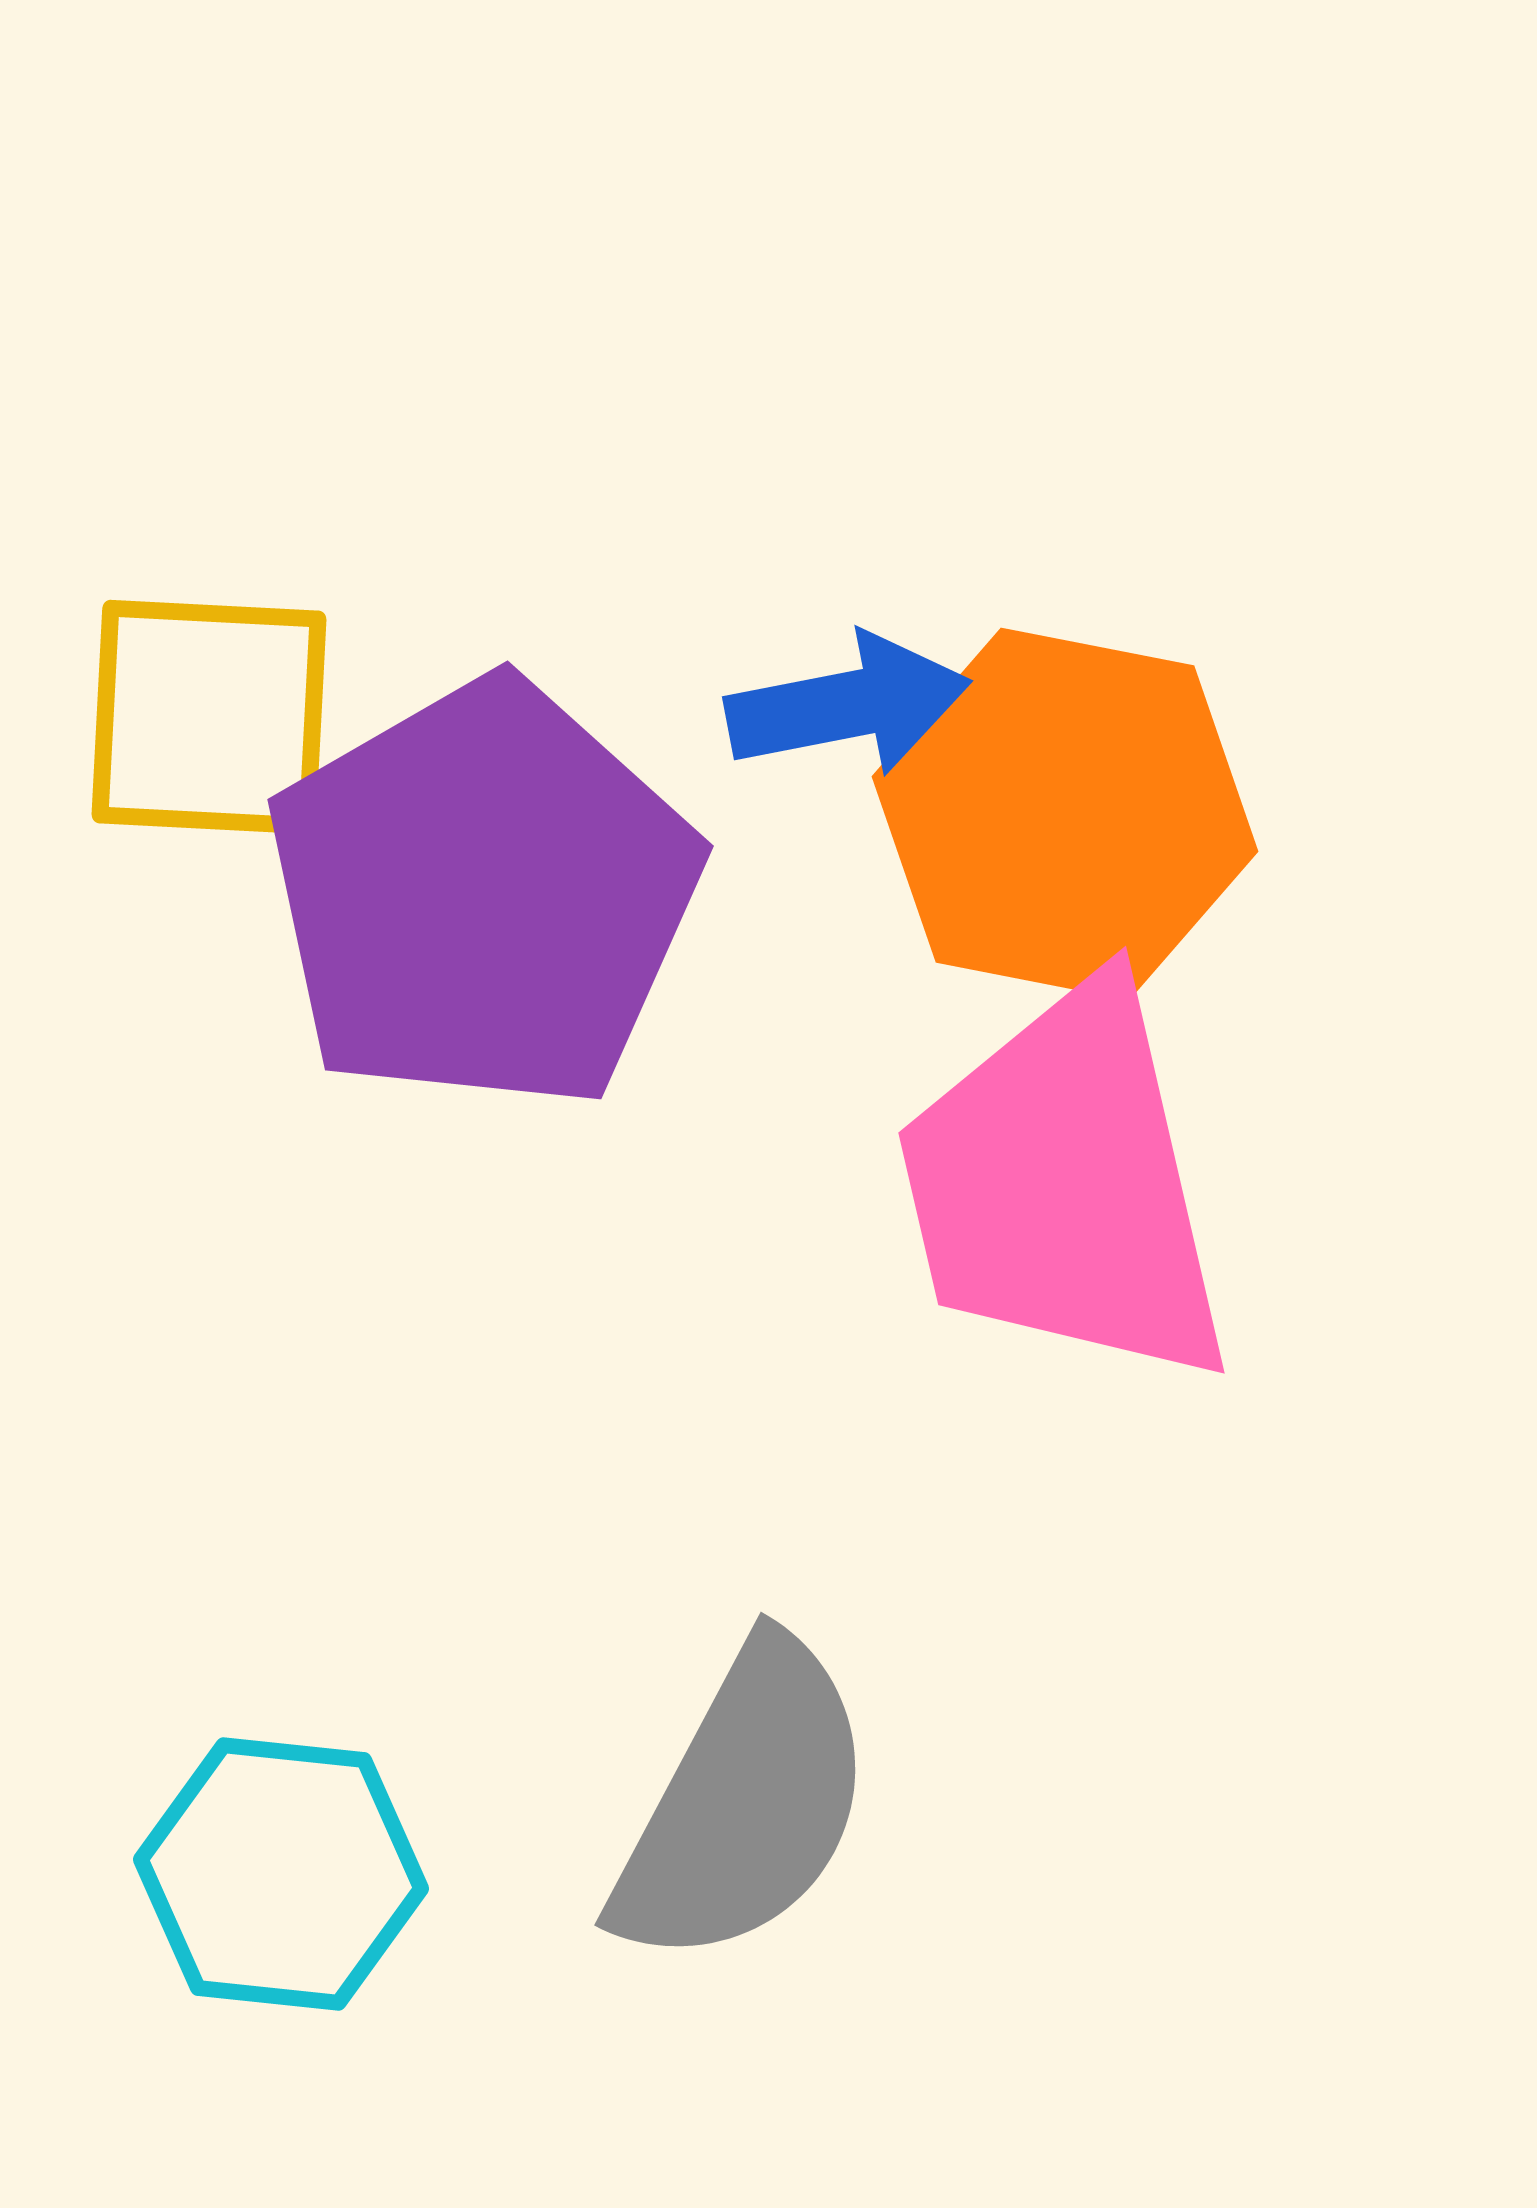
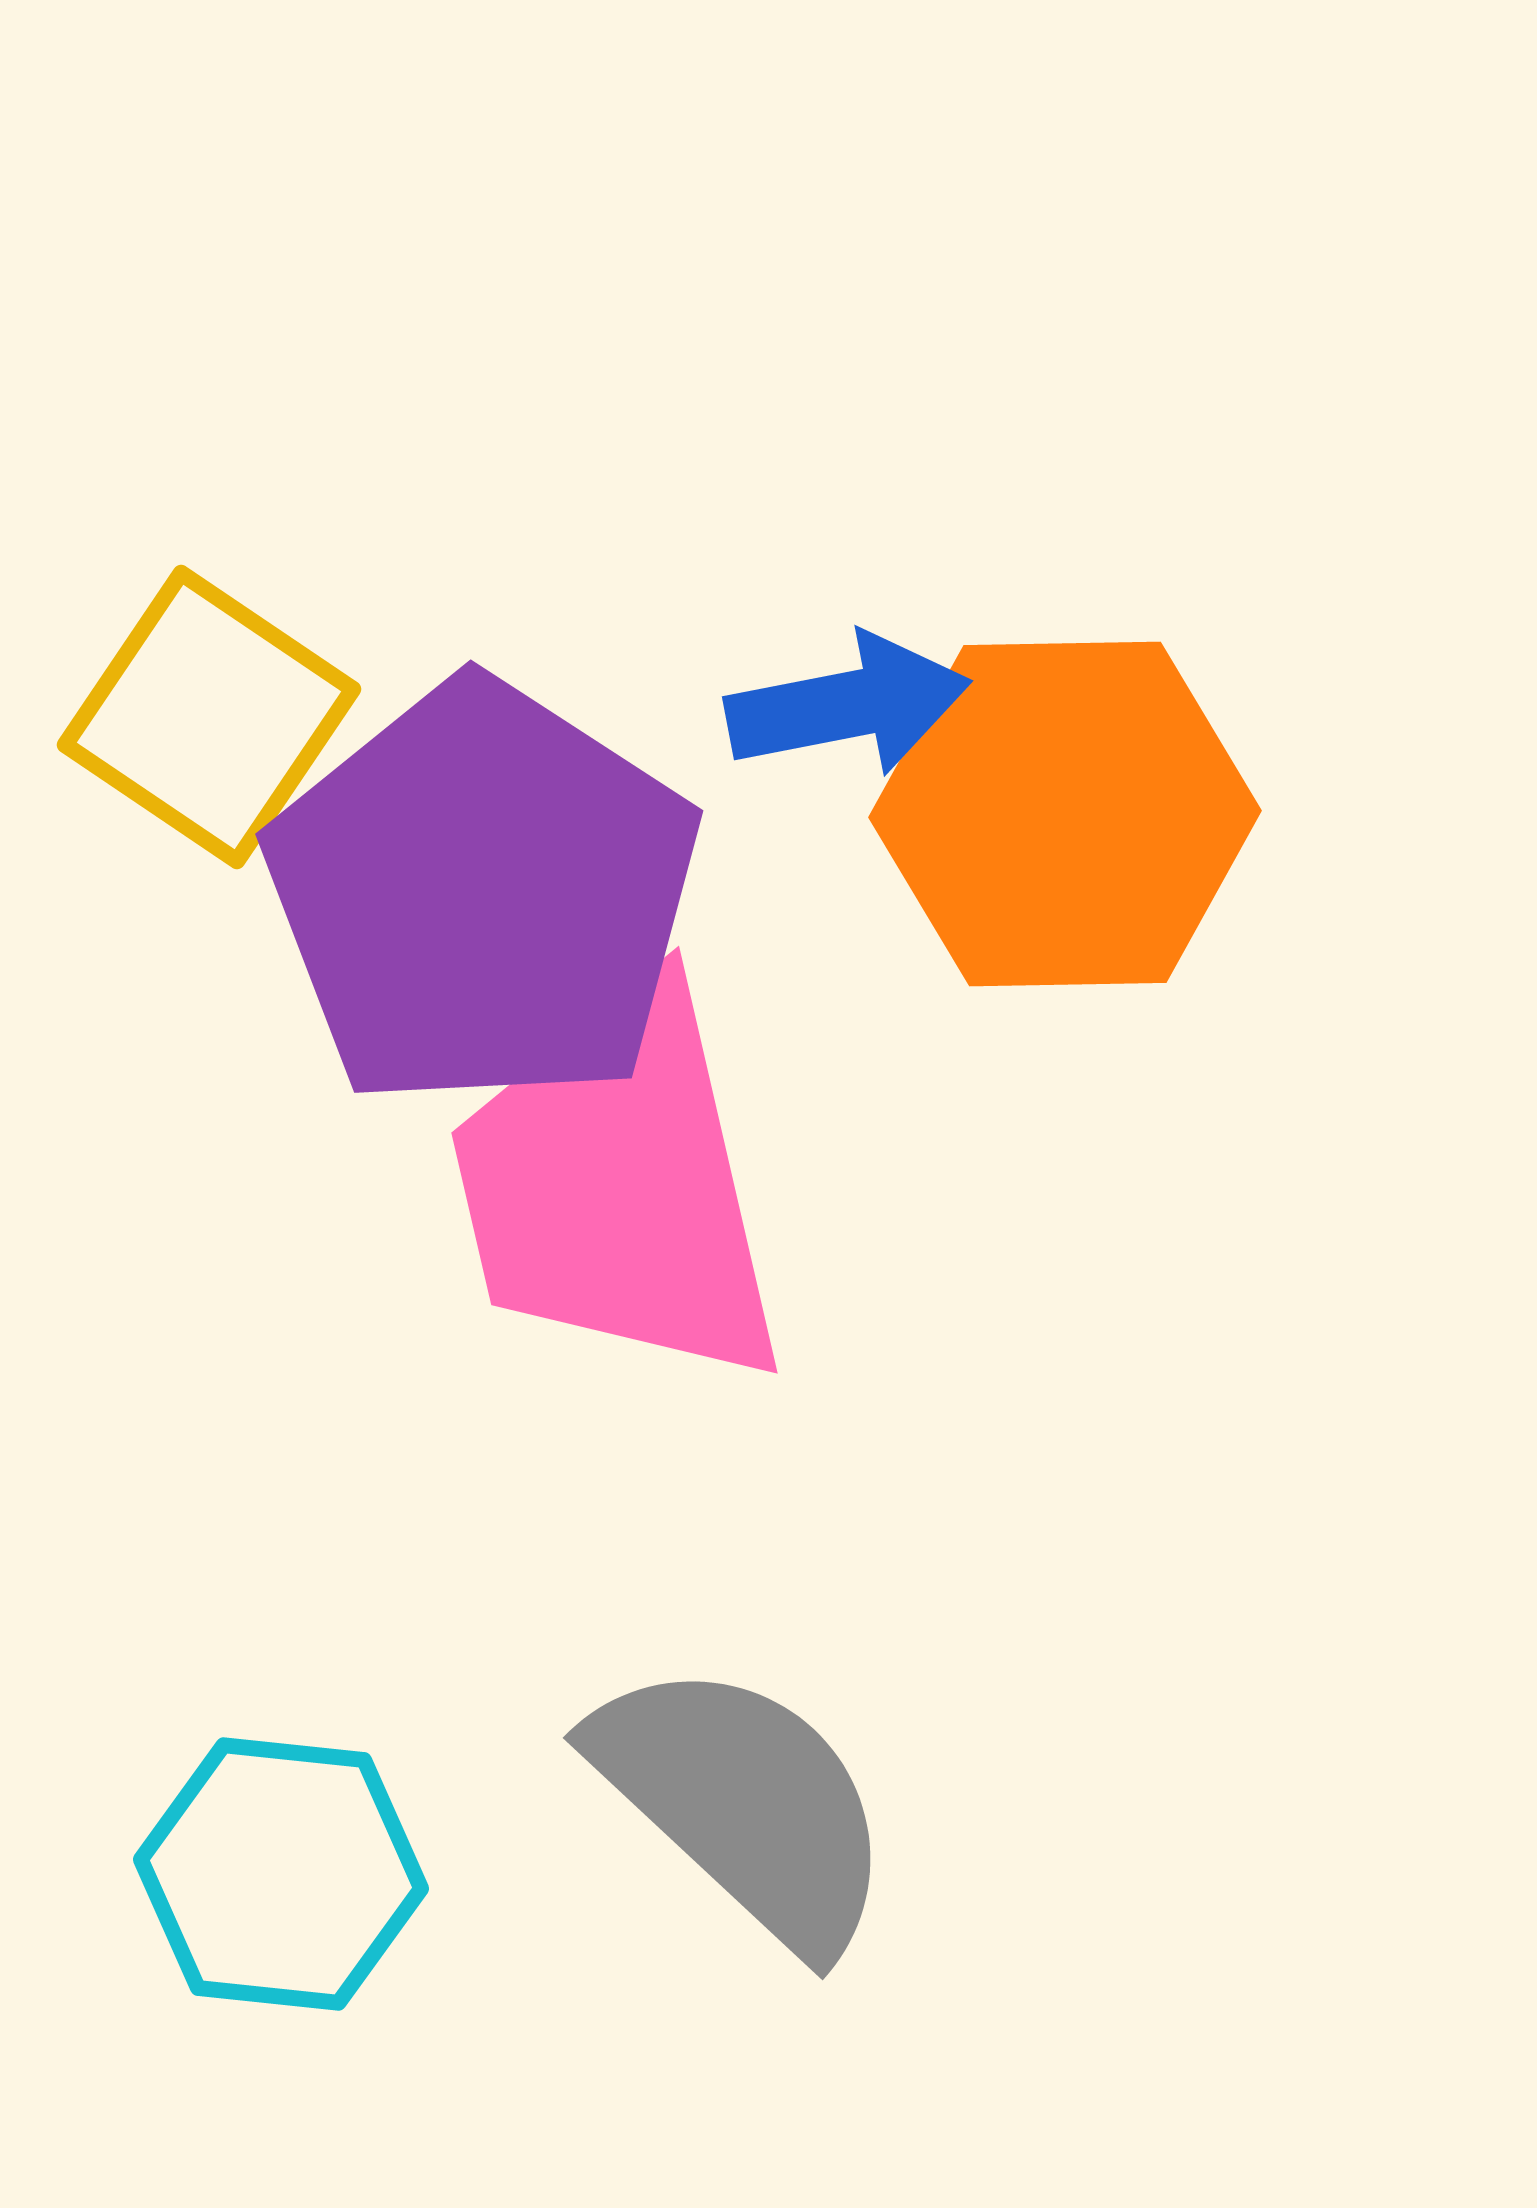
yellow square: rotated 31 degrees clockwise
orange hexagon: rotated 12 degrees counterclockwise
purple pentagon: rotated 9 degrees counterclockwise
pink trapezoid: moved 447 px left
gray semicircle: rotated 75 degrees counterclockwise
